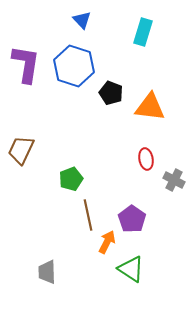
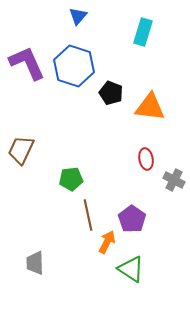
blue triangle: moved 4 px left, 4 px up; rotated 24 degrees clockwise
purple L-shape: moved 1 px right, 1 px up; rotated 33 degrees counterclockwise
green pentagon: rotated 15 degrees clockwise
gray trapezoid: moved 12 px left, 9 px up
